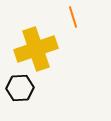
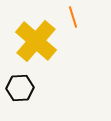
yellow cross: moved 8 px up; rotated 30 degrees counterclockwise
